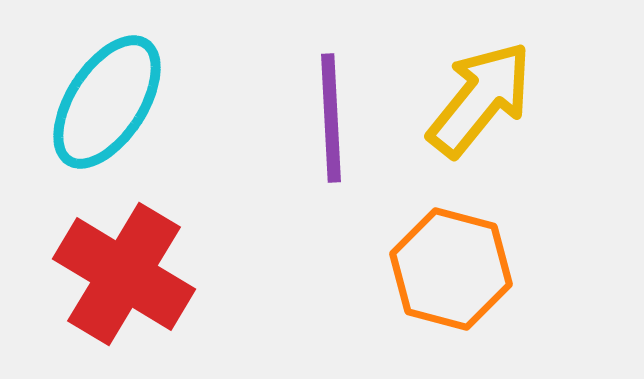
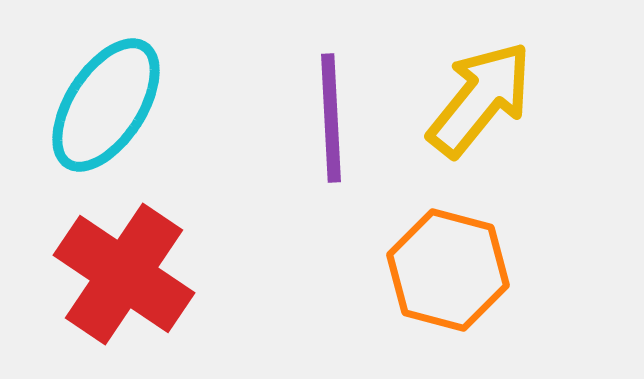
cyan ellipse: moved 1 px left, 3 px down
orange hexagon: moved 3 px left, 1 px down
red cross: rotated 3 degrees clockwise
